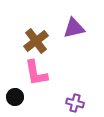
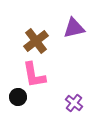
pink L-shape: moved 2 px left, 2 px down
black circle: moved 3 px right
purple cross: moved 1 px left; rotated 24 degrees clockwise
